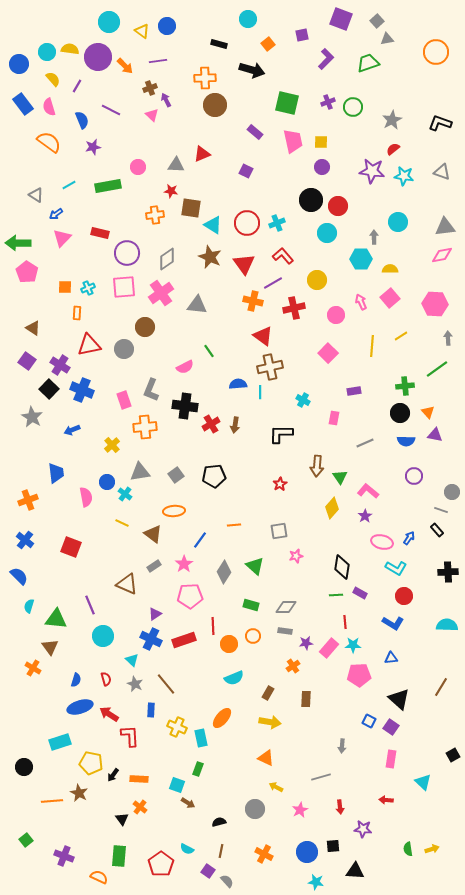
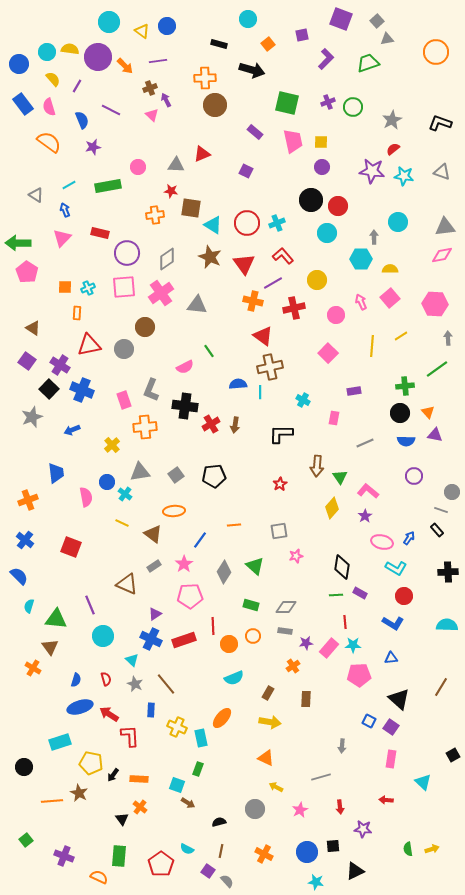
blue arrow at (56, 214): moved 9 px right, 4 px up; rotated 104 degrees clockwise
gray star at (32, 417): rotated 20 degrees clockwise
black triangle at (355, 871): rotated 30 degrees counterclockwise
